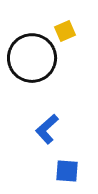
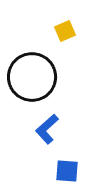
black circle: moved 19 px down
